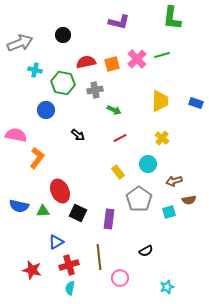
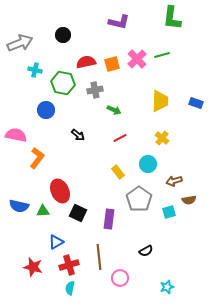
red star: moved 1 px right, 3 px up
